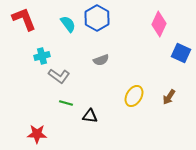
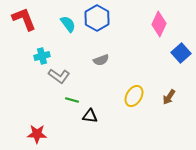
blue square: rotated 24 degrees clockwise
green line: moved 6 px right, 3 px up
